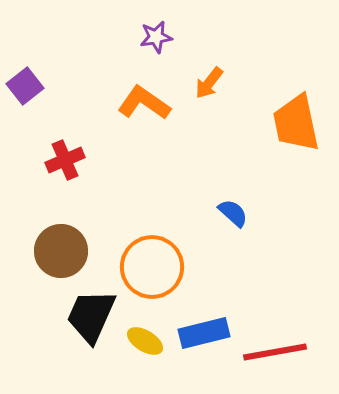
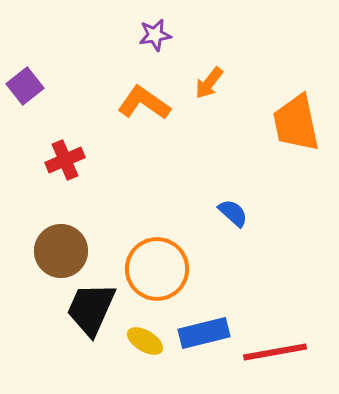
purple star: moved 1 px left, 2 px up
orange circle: moved 5 px right, 2 px down
black trapezoid: moved 7 px up
